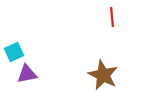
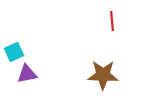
red line: moved 4 px down
brown star: rotated 24 degrees counterclockwise
